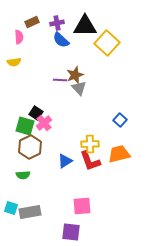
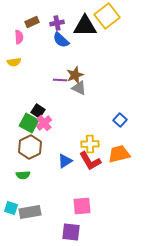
yellow square: moved 27 px up; rotated 10 degrees clockwise
gray triangle: rotated 21 degrees counterclockwise
black square: moved 2 px right, 2 px up
green square: moved 4 px right, 3 px up; rotated 12 degrees clockwise
red L-shape: rotated 10 degrees counterclockwise
